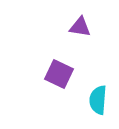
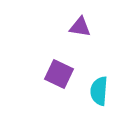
cyan semicircle: moved 1 px right, 9 px up
